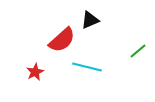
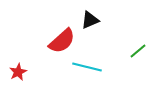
red semicircle: moved 1 px down
red star: moved 17 px left
